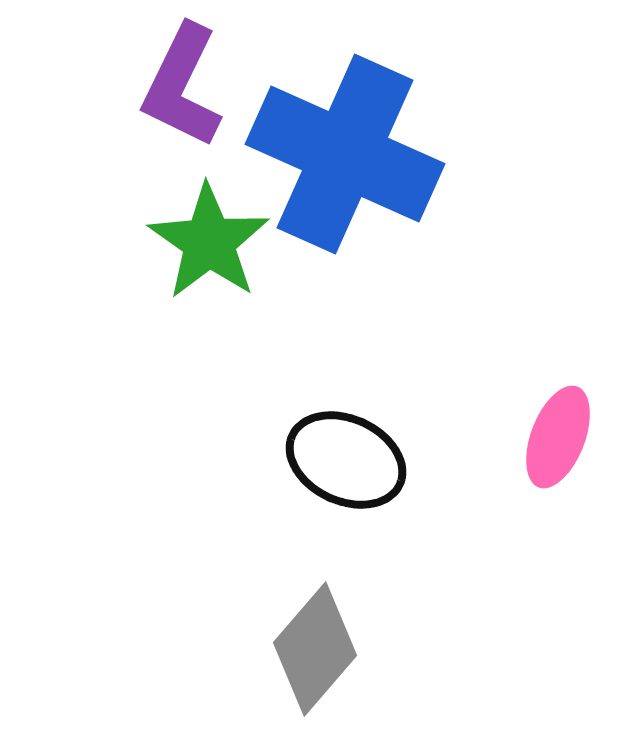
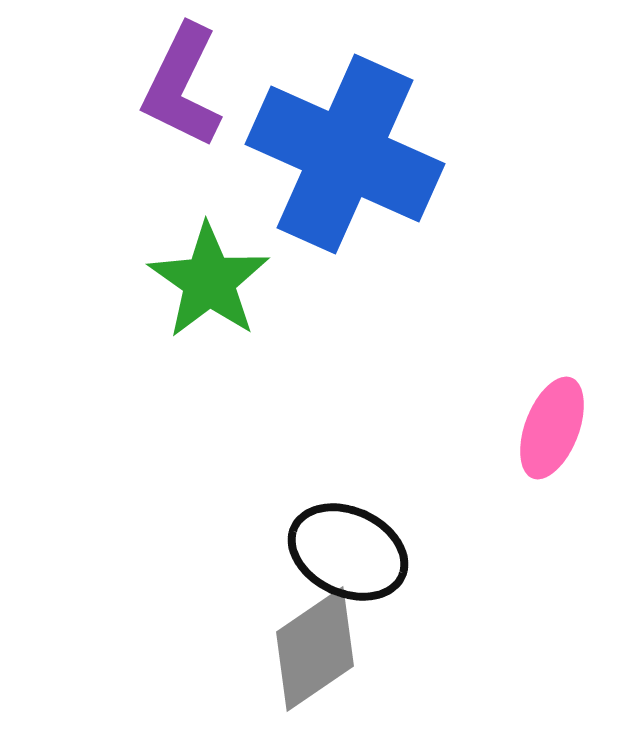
green star: moved 39 px down
pink ellipse: moved 6 px left, 9 px up
black ellipse: moved 2 px right, 92 px down
gray diamond: rotated 15 degrees clockwise
